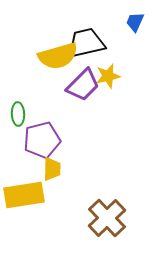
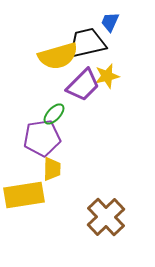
blue trapezoid: moved 25 px left
black trapezoid: moved 1 px right
yellow star: moved 1 px left
green ellipse: moved 36 px right; rotated 45 degrees clockwise
purple pentagon: moved 2 px up; rotated 6 degrees clockwise
brown cross: moved 1 px left, 1 px up
